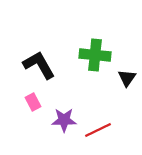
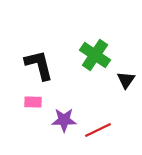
green cross: rotated 28 degrees clockwise
black L-shape: rotated 16 degrees clockwise
black triangle: moved 1 px left, 2 px down
pink rectangle: rotated 60 degrees counterclockwise
